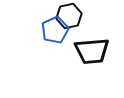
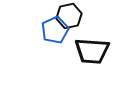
black trapezoid: rotated 9 degrees clockwise
